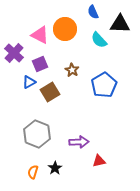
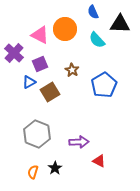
cyan semicircle: moved 2 px left
red triangle: rotated 40 degrees clockwise
